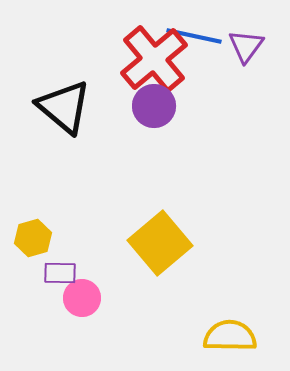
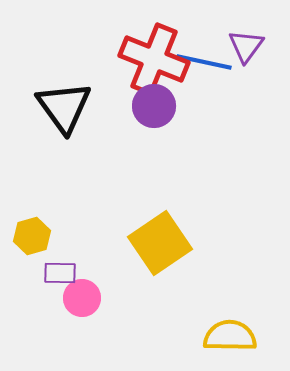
blue line: moved 10 px right, 26 px down
red cross: rotated 28 degrees counterclockwise
black triangle: rotated 14 degrees clockwise
yellow hexagon: moved 1 px left, 2 px up
yellow square: rotated 6 degrees clockwise
